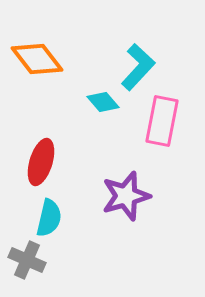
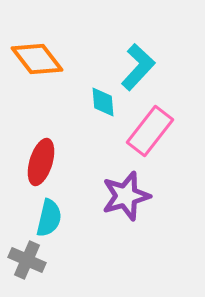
cyan diamond: rotated 36 degrees clockwise
pink rectangle: moved 12 px left, 10 px down; rotated 27 degrees clockwise
